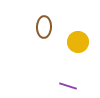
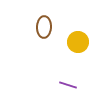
purple line: moved 1 px up
